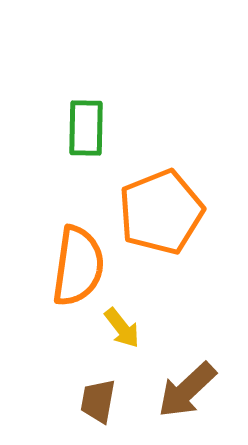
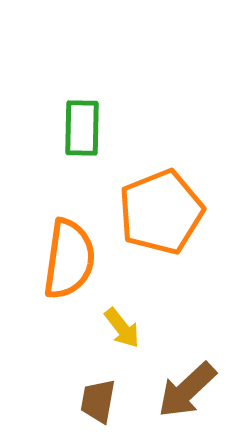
green rectangle: moved 4 px left
orange semicircle: moved 9 px left, 7 px up
